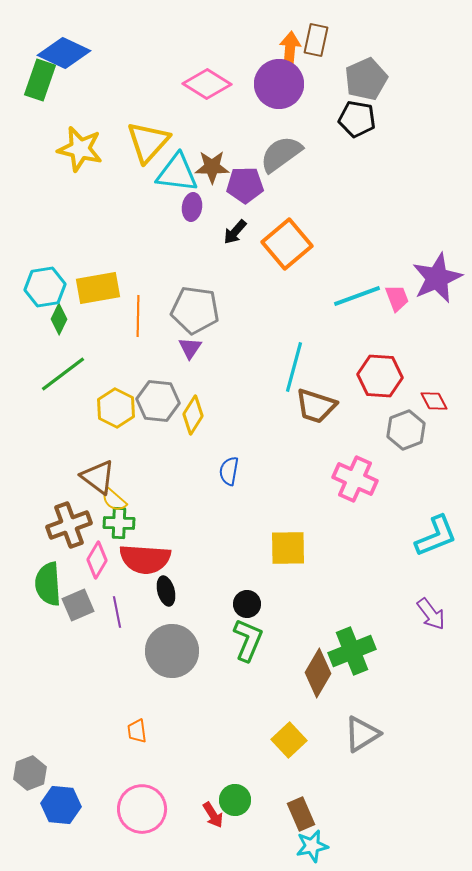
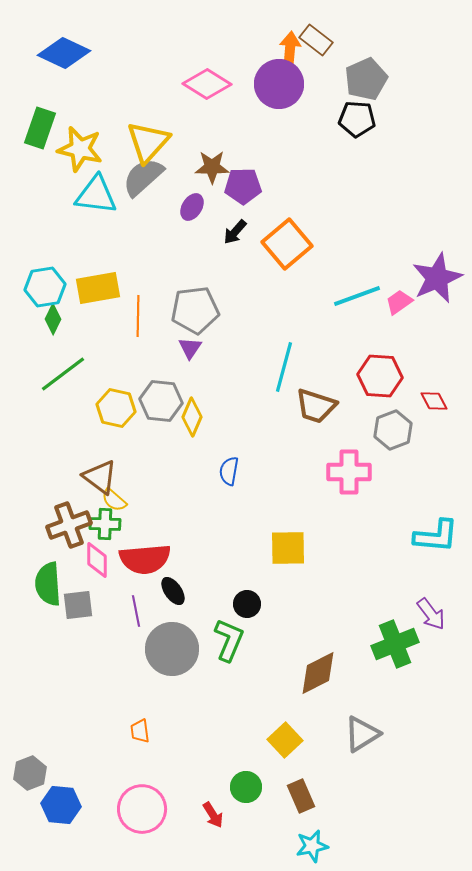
brown rectangle at (316, 40): rotated 64 degrees counterclockwise
green rectangle at (40, 80): moved 48 px down
black pentagon at (357, 119): rotated 6 degrees counterclockwise
gray semicircle at (281, 154): moved 138 px left, 23 px down; rotated 6 degrees counterclockwise
cyan triangle at (177, 173): moved 81 px left, 22 px down
purple pentagon at (245, 185): moved 2 px left, 1 px down
purple ellipse at (192, 207): rotated 24 degrees clockwise
pink trapezoid at (397, 298): moved 2 px right, 4 px down; rotated 104 degrees counterclockwise
gray pentagon at (195, 310): rotated 15 degrees counterclockwise
green diamond at (59, 319): moved 6 px left
cyan line at (294, 367): moved 10 px left
gray hexagon at (158, 401): moved 3 px right
yellow hexagon at (116, 408): rotated 15 degrees counterclockwise
yellow diamond at (193, 415): moved 1 px left, 2 px down; rotated 9 degrees counterclockwise
gray hexagon at (406, 430): moved 13 px left
brown triangle at (98, 477): moved 2 px right
pink cross at (355, 479): moved 6 px left, 7 px up; rotated 24 degrees counterclockwise
green cross at (119, 523): moved 14 px left, 1 px down
cyan L-shape at (436, 536): rotated 27 degrees clockwise
red semicircle at (145, 559): rotated 9 degrees counterclockwise
pink diamond at (97, 560): rotated 30 degrees counterclockwise
black ellipse at (166, 591): moved 7 px right; rotated 20 degrees counterclockwise
gray square at (78, 605): rotated 16 degrees clockwise
purple line at (117, 612): moved 19 px right, 1 px up
green L-shape at (248, 640): moved 19 px left
gray circle at (172, 651): moved 2 px up
green cross at (352, 651): moved 43 px right, 7 px up
brown diamond at (318, 673): rotated 33 degrees clockwise
orange trapezoid at (137, 731): moved 3 px right
yellow square at (289, 740): moved 4 px left
green circle at (235, 800): moved 11 px right, 13 px up
brown rectangle at (301, 814): moved 18 px up
